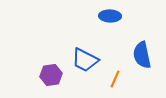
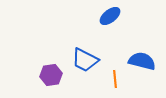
blue ellipse: rotated 40 degrees counterclockwise
blue semicircle: moved 6 px down; rotated 116 degrees clockwise
orange line: rotated 30 degrees counterclockwise
